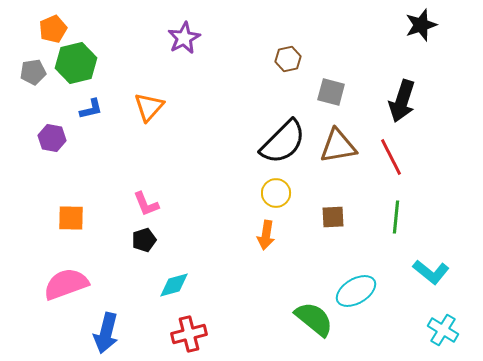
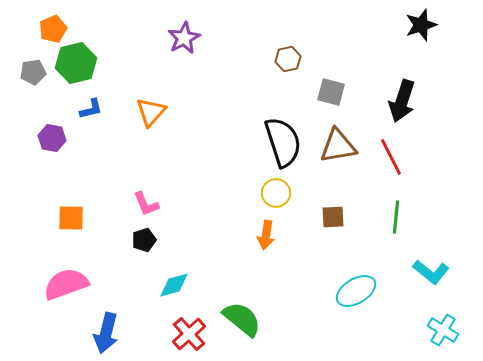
orange triangle: moved 2 px right, 5 px down
black semicircle: rotated 63 degrees counterclockwise
green semicircle: moved 72 px left
red cross: rotated 28 degrees counterclockwise
